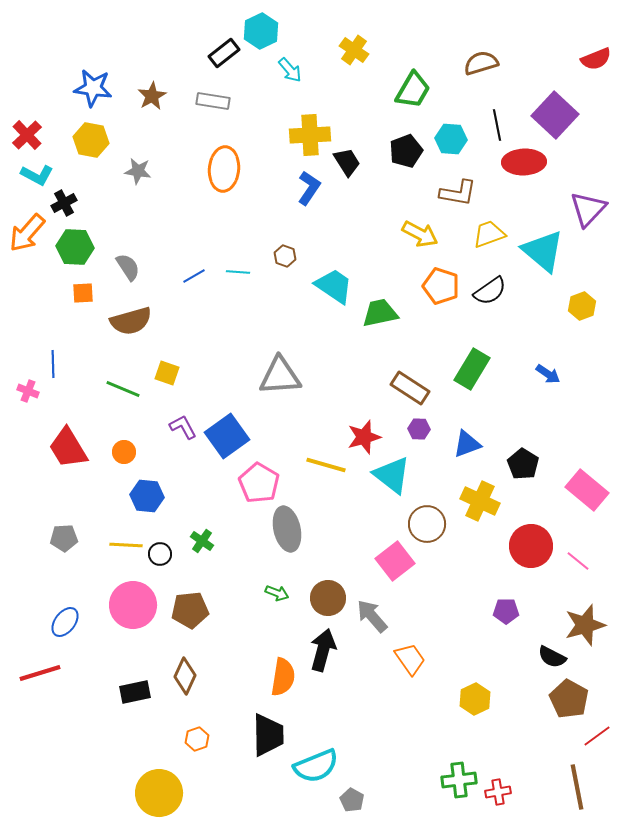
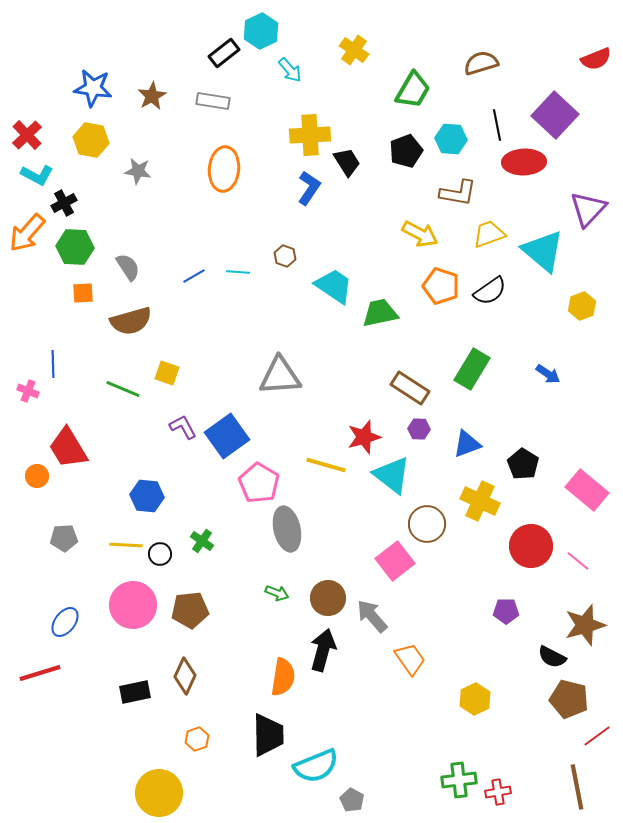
orange circle at (124, 452): moved 87 px left, 24 px down
brown pentagon at (569, 699): rotated 15 degrees counterclockwise
